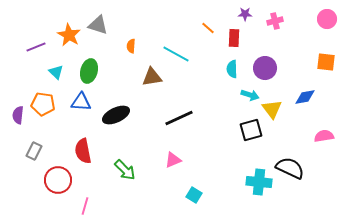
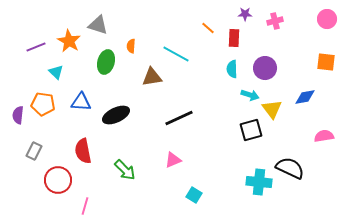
orange star: moved 6 px down
green ellipse: moved 17 px right, 9 px up
